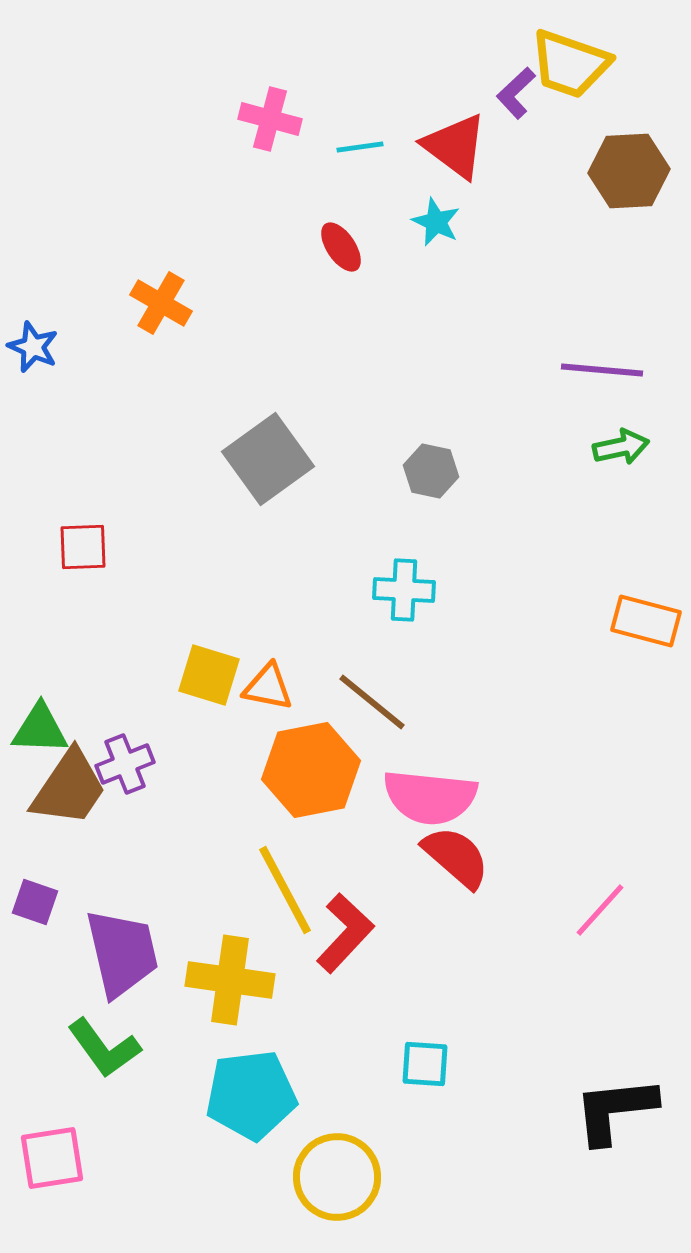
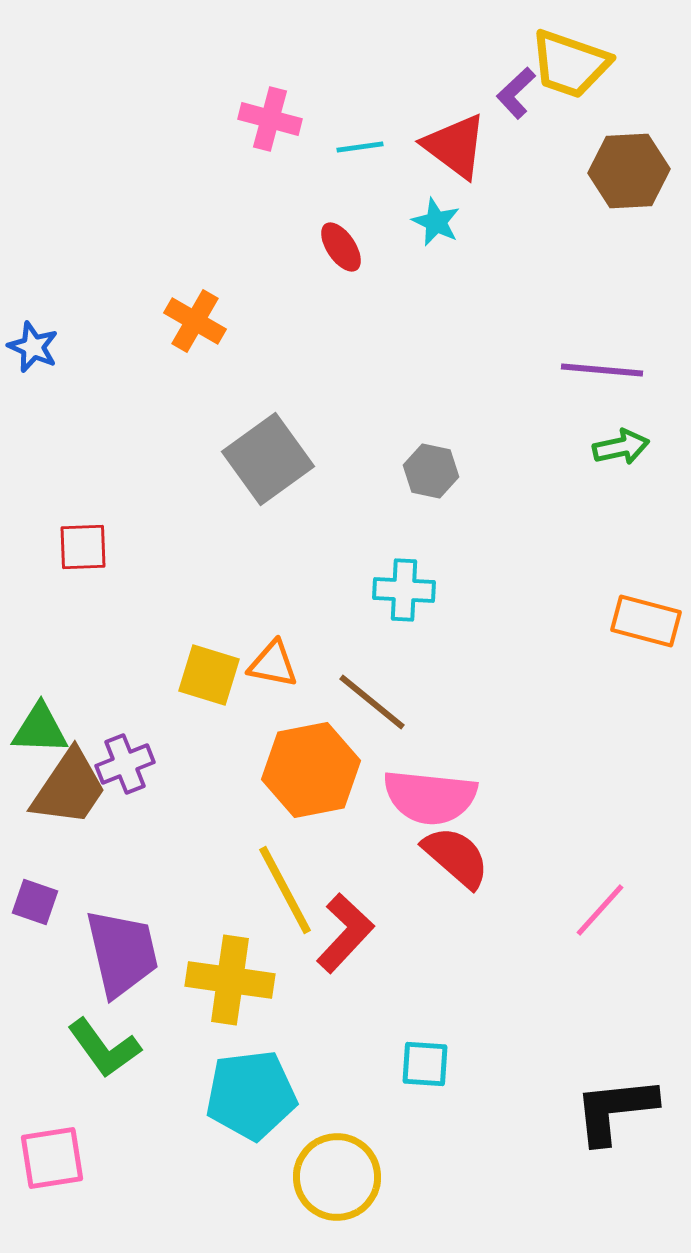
orange cross: moved 34 px right, 18 px down
orange triangle: moved 5 px right, 23 px up
